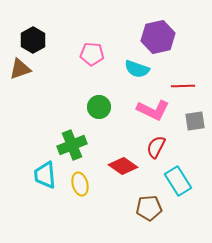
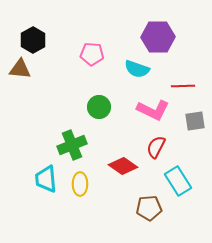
purple hexagon: rotated 12 degrees clockwise
brown triangle: rotated 25 degrees clockwise
cyan trapezoid: moved 1 px right, 4 px down
yellow ellipse: rotated 15 degrees clockwise
